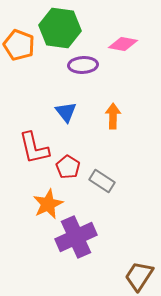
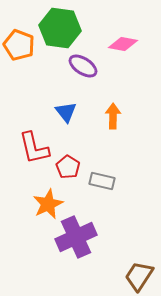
purple ellipse: moved 1 px down; rotated 36 degrees clockwise
gray rectangle: rotated 20 degrees counterclockwise
